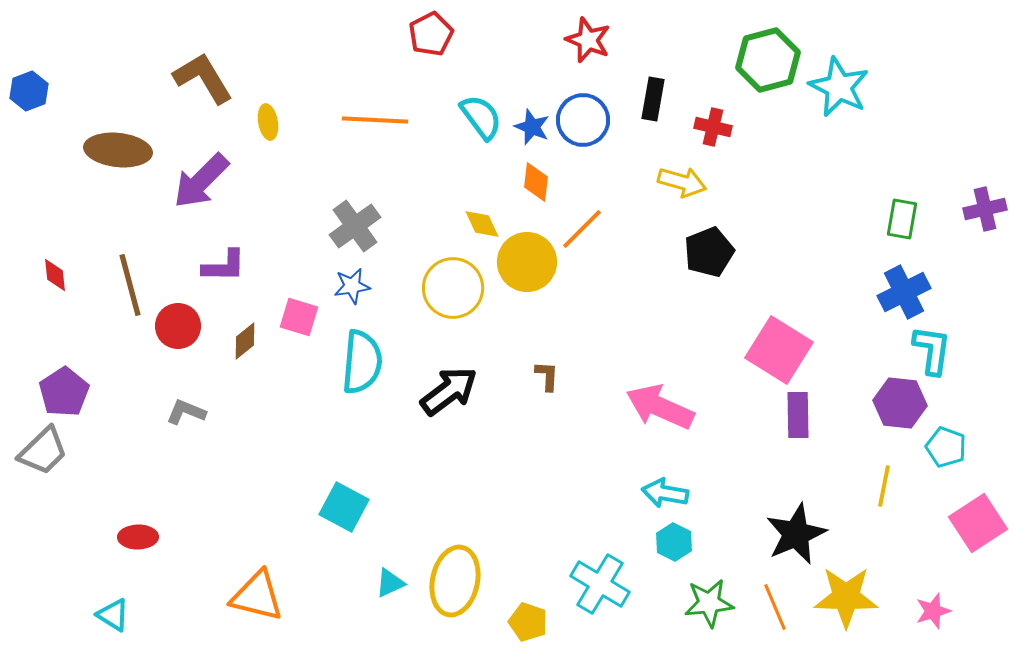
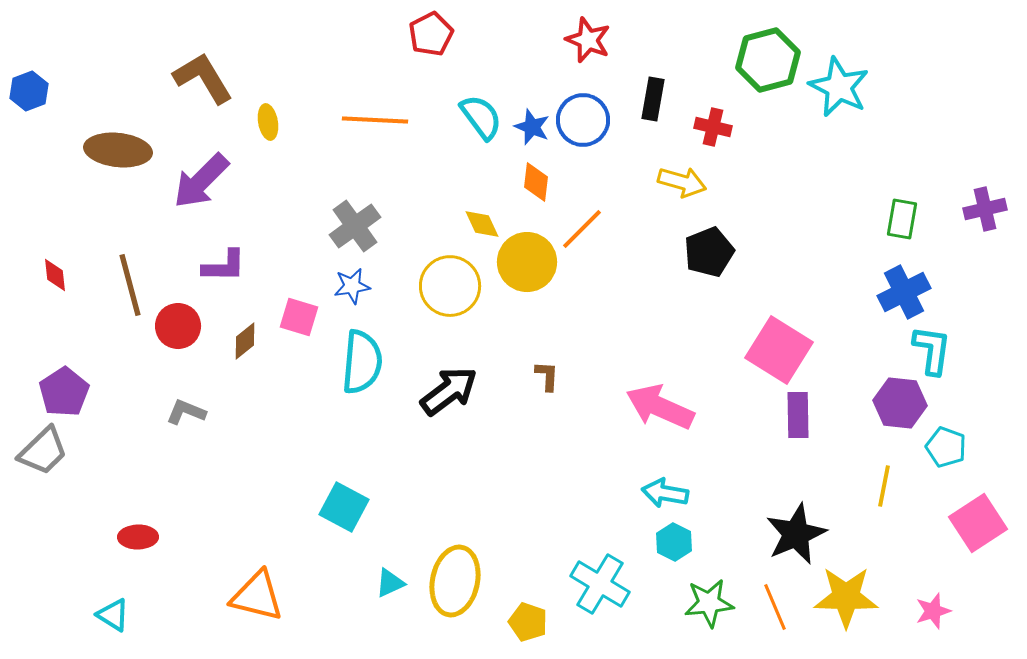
yellow circle at (453, 288): moved 3 px left, 2 px up
